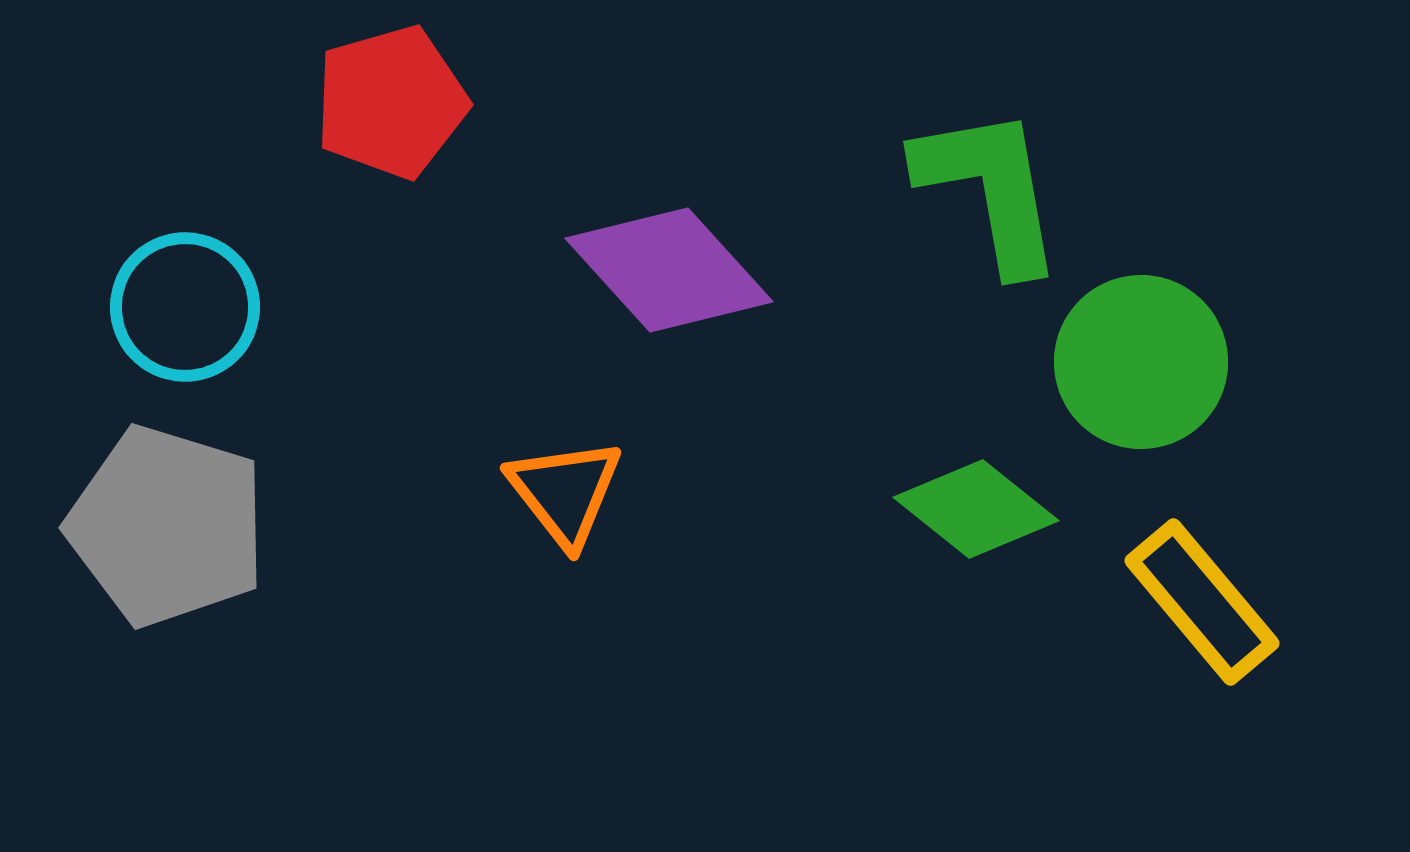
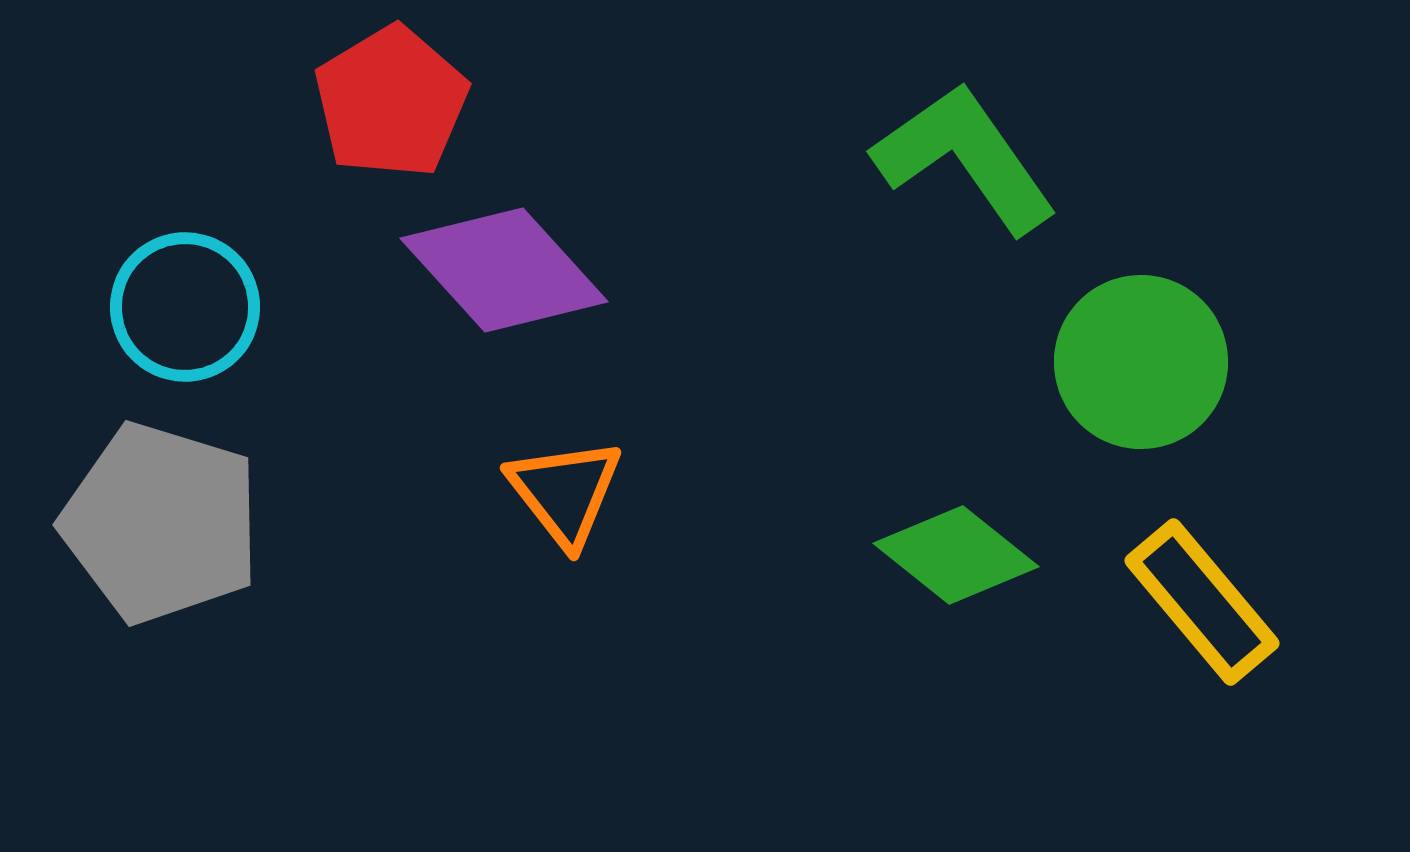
red pentagon: rotated 15 degrees counterclockwise
green L-shape: moved 25 px left, 31 px up; rotated 25 degrees counterclockwise
purple diamond: moved 165 px left
green diamond: moved 20 px left, 46 px down
gray pentagon: moved 6 px left, 3 px up
